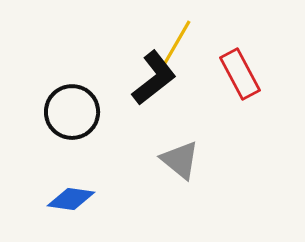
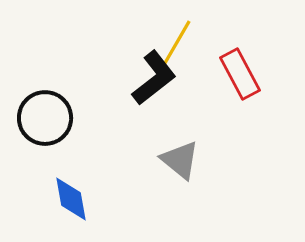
black circle: moved 27 px left, 6 px down
blue diamond: rotated 72 degrees clockwise
